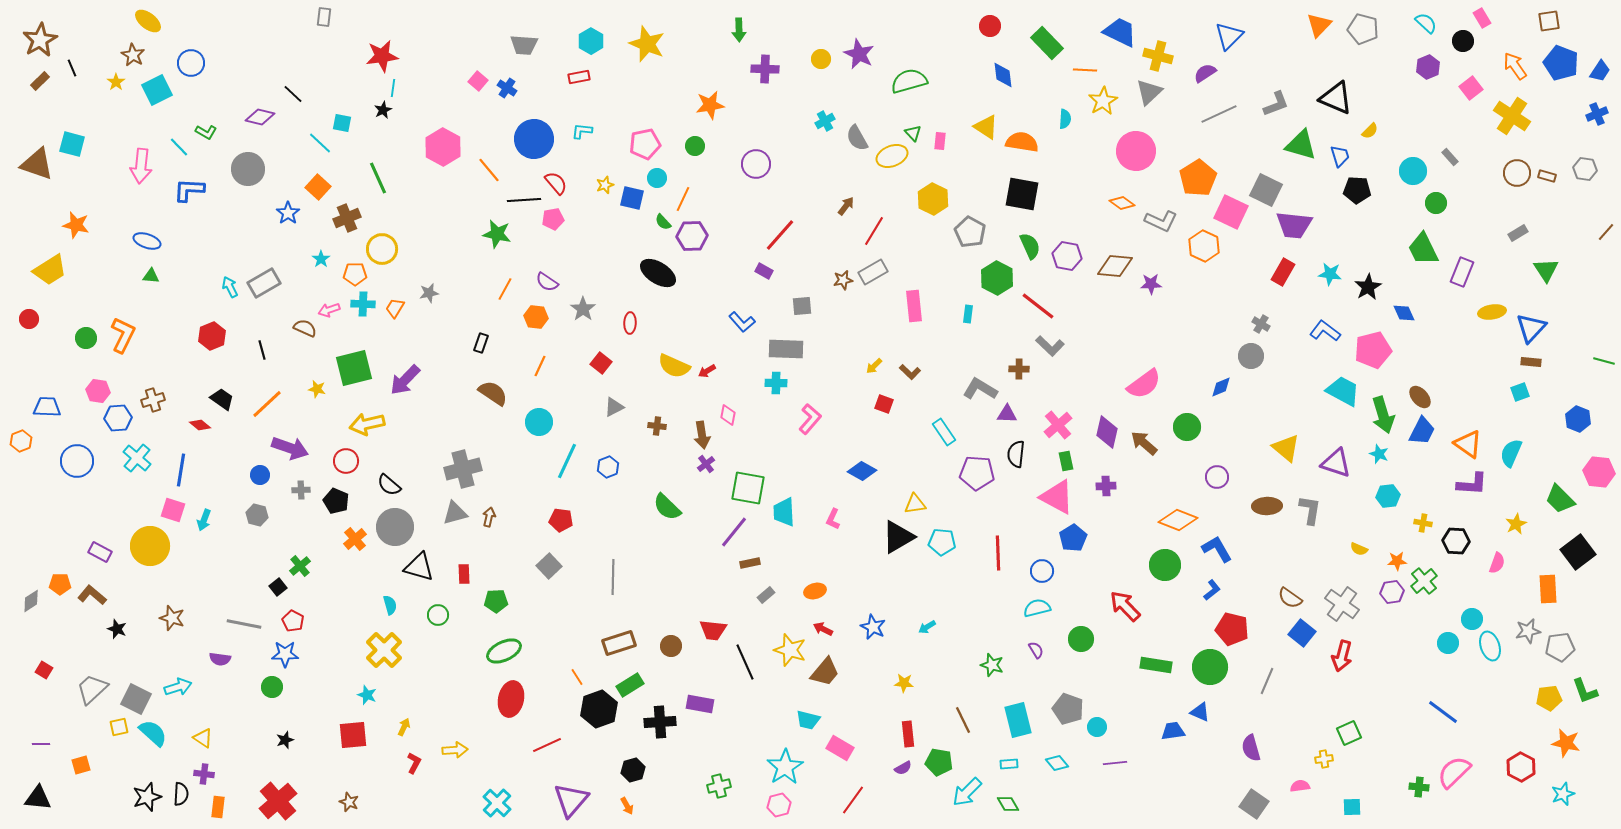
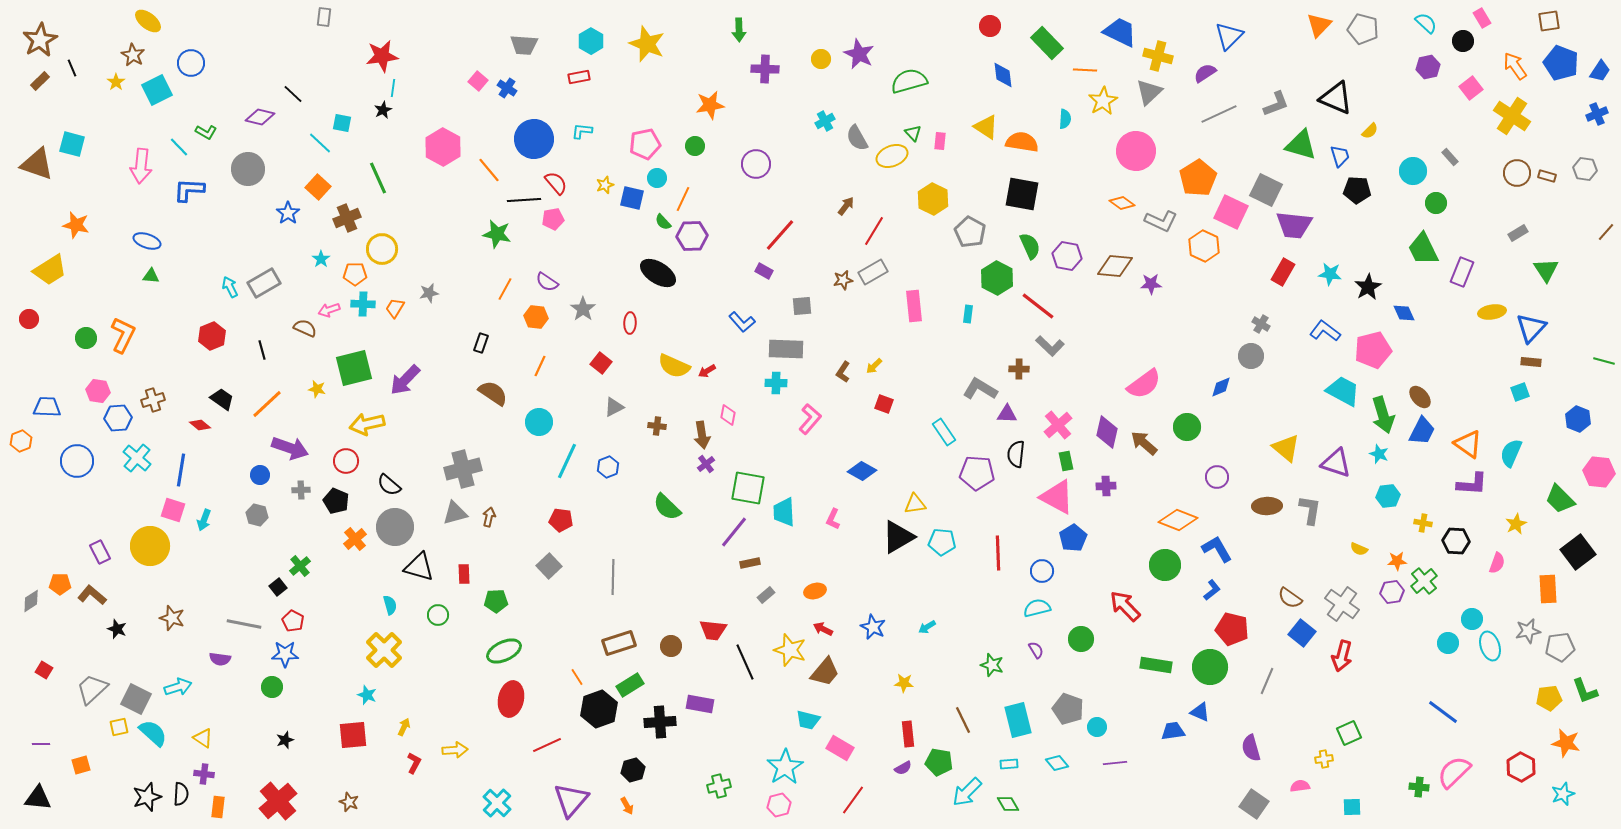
purple hexagon at (1428, 67): rotated 10 degrees clockwise
brown L-shape at (910, 372): moved 67 px left; rotated 80 degrees clockwise
purple rectangle at (100, 552): rotated 35 degrees clockwise
